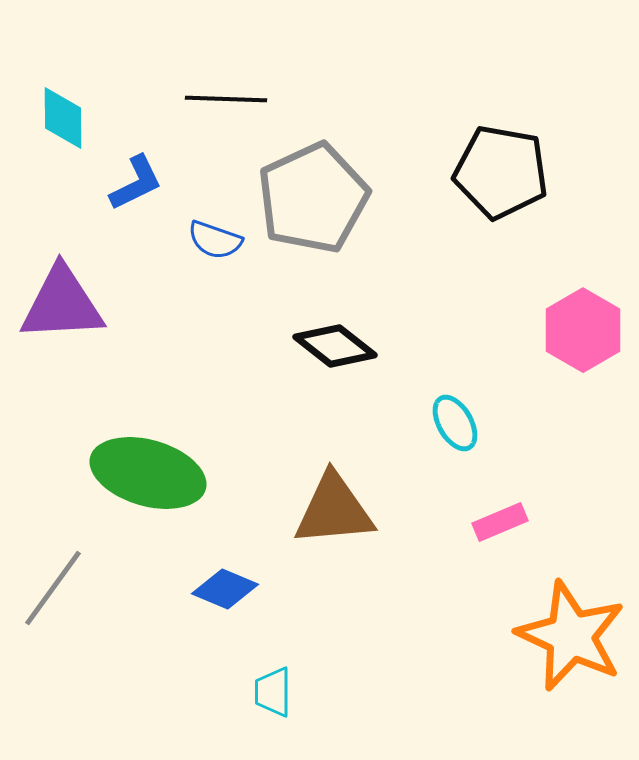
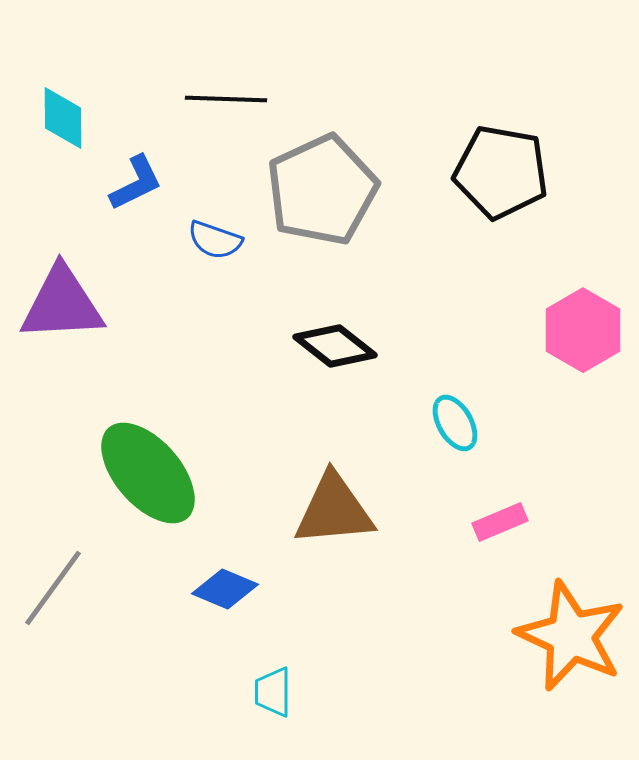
gray pentagon: moved 9 px right, 8 px up
green ellipse: rotated 33 degrees clockwise
